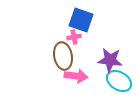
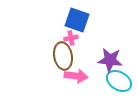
blue square: moved 4 px left
pink cross: moved 3 px left, 1 px down
